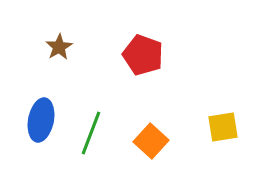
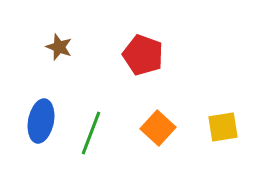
brown star: rotated 20 degrees counterclockwise
blue ellipse: moved 1 px down
orange square: moved 7 px right, 13 px up
